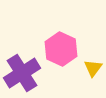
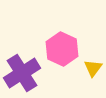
pink hexagon: moved 1 px right
